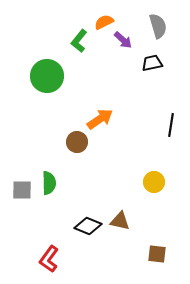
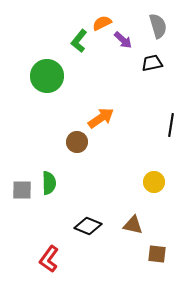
orange semicircle: moved 2 px left, 1 px down
orange arrow: moved 1 px right, 1 px up
brown triangle: moved 13 px right, 4 px down
